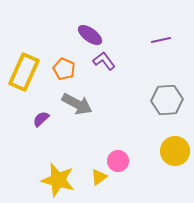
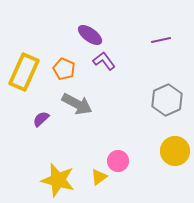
gray hexagon: rotated 20 degrees counterclockwise
